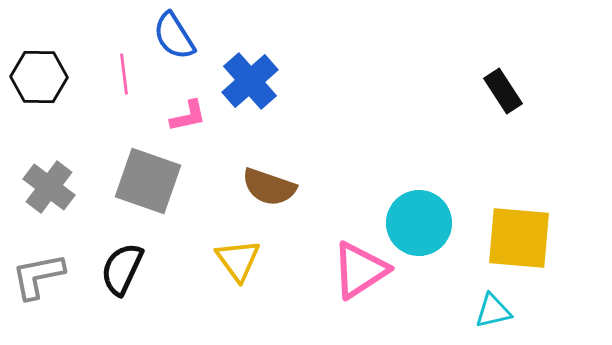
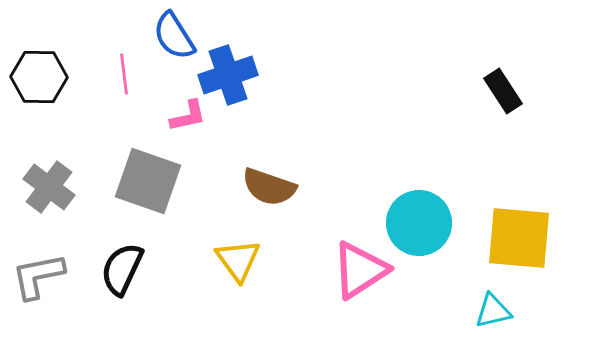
blue cross: moved 22 px left, 6 px up; rotated 22 degrees clockwise
